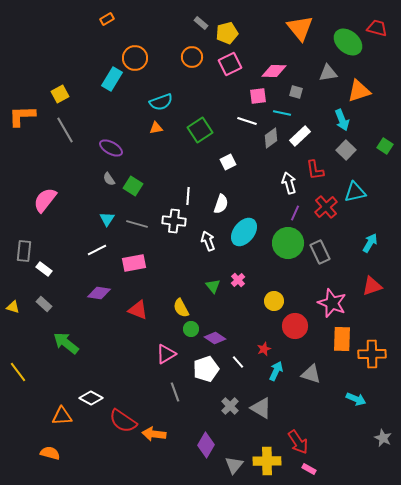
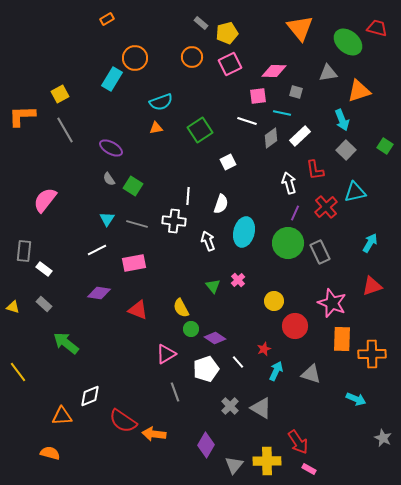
cyan ellipse at (244, 232): rotated 24 degrees counterclockwise
white diamond at (91, 398): moved 1 px left, 2 px up; rotated 50 degrees counterclockwise
